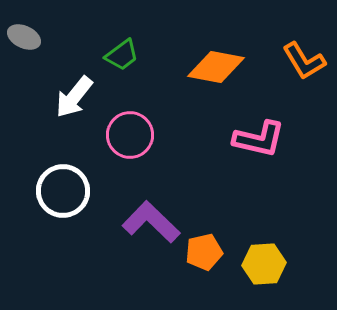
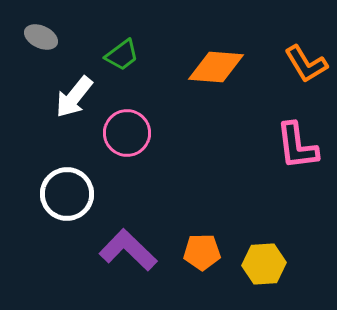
gray ellipse: moved 17 px right
orange L-shape: moved 2 px right, 3 px down
orange diamond: rotated 6 degrees counterclockwise
pink circle: moved 3 px left, 2 px up
pink L-shape: moved 38 px right, 7 px down; rotated 70 degrees clockwise
white circle: moved 4 px right, 3 px down
purple L-shape: moved 23 px left, 28 px down
orange pentagon: moved 2 px left; rotated 12 degrees clockwise
